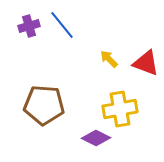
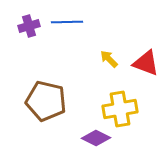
blue line: moved 5 px right, 3 px up; rotated 52 degrees counterclockwise
brown pentagon: moved 2 px right, 4 px up; rotated 9 degrees clockwise
